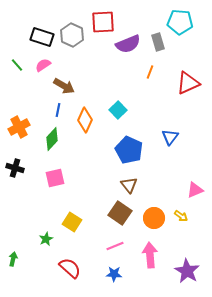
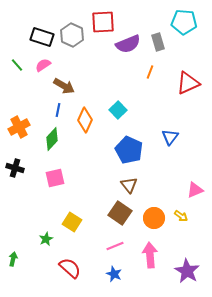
cyan pentagon: moved 4 px right
blue star: rotated 21 degrees clockwise
